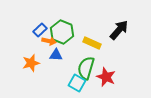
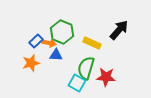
blue rectangle: moved 4 px left, 11 px down
orange arrow: moved 2 px down
red star: rotated 18 degrees counterclockwise
